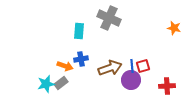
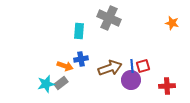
orange star: moved 2 px left, 5 px up
